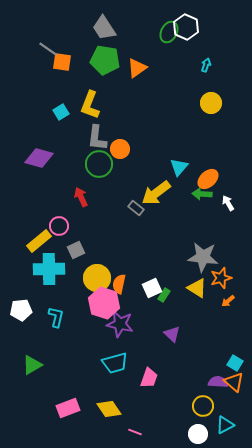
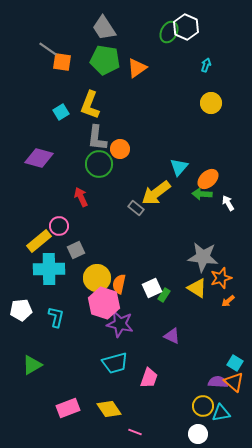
purple triangle at (172, 334): moved 2 px down; rotated 18 degrees counterclockwise
cyan triangle at (225, 425): moved 4 px left, 12 px up; rotated 18 degrees clockwise
